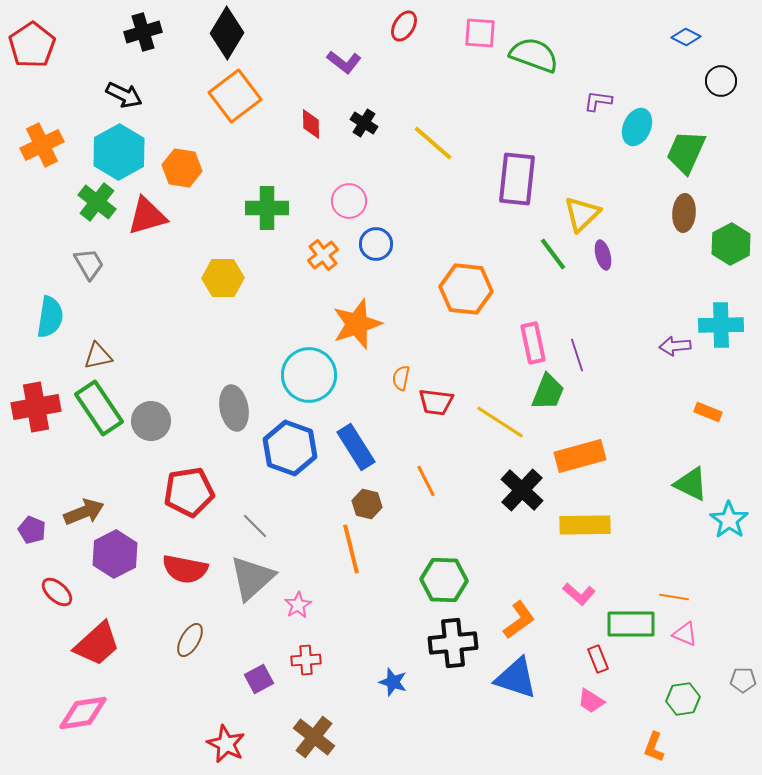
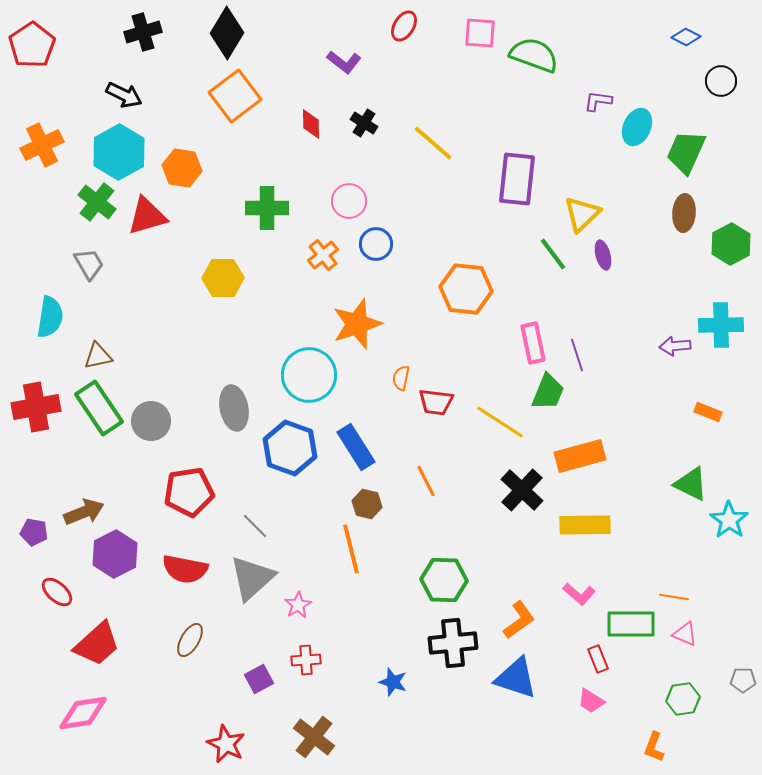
purple pentagon at (32, 530): moved 2 px right, 2 px down; rotated 12 degrees counterclockwise
